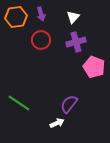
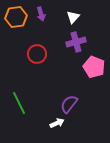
red circle: moved 4 px left, 14 px down
green line: rotated 30 degrees clockwise
